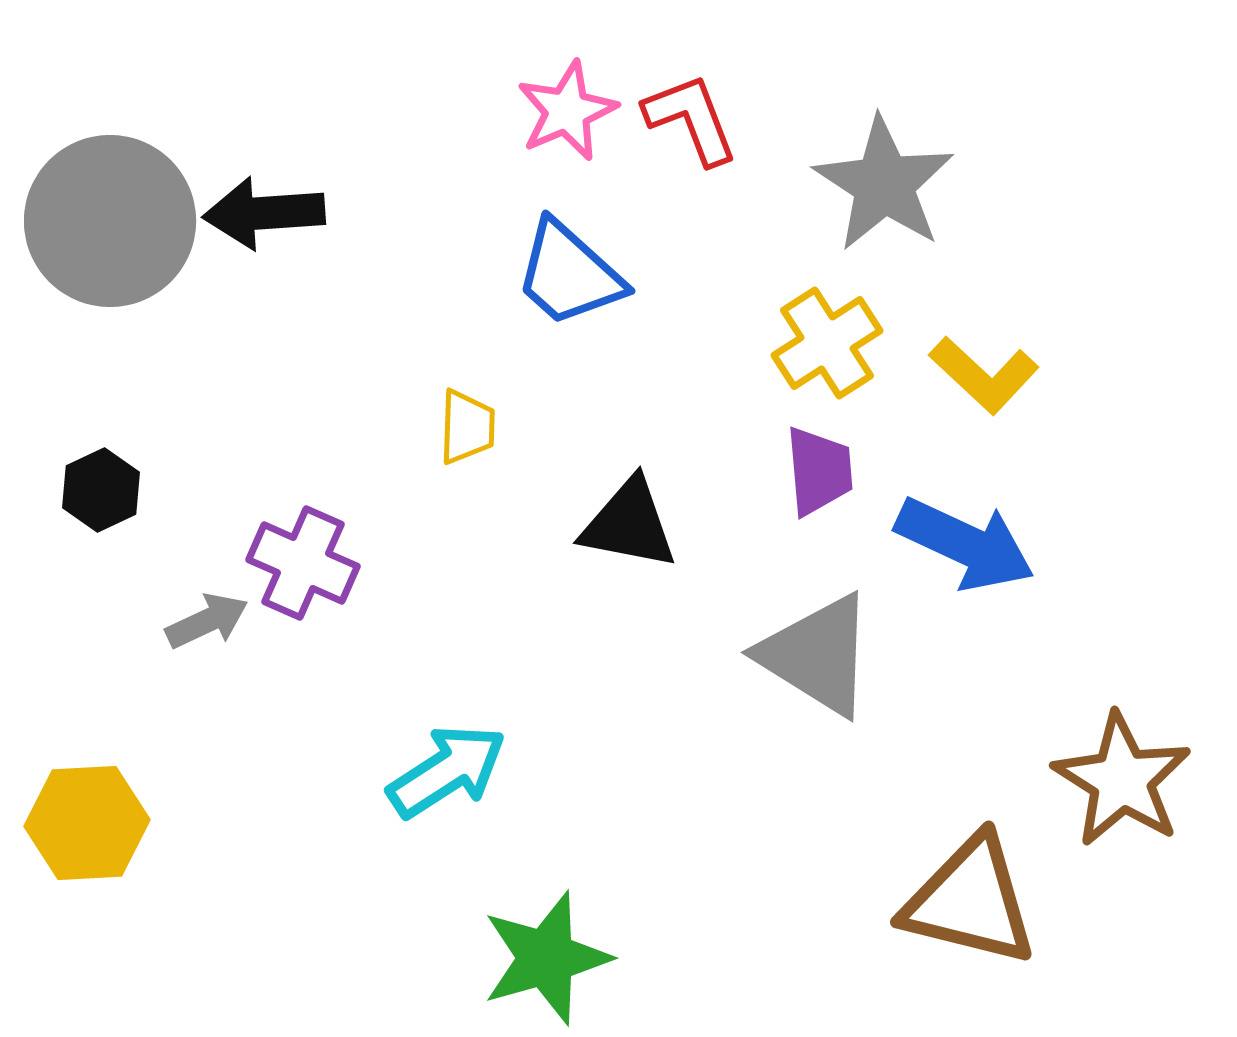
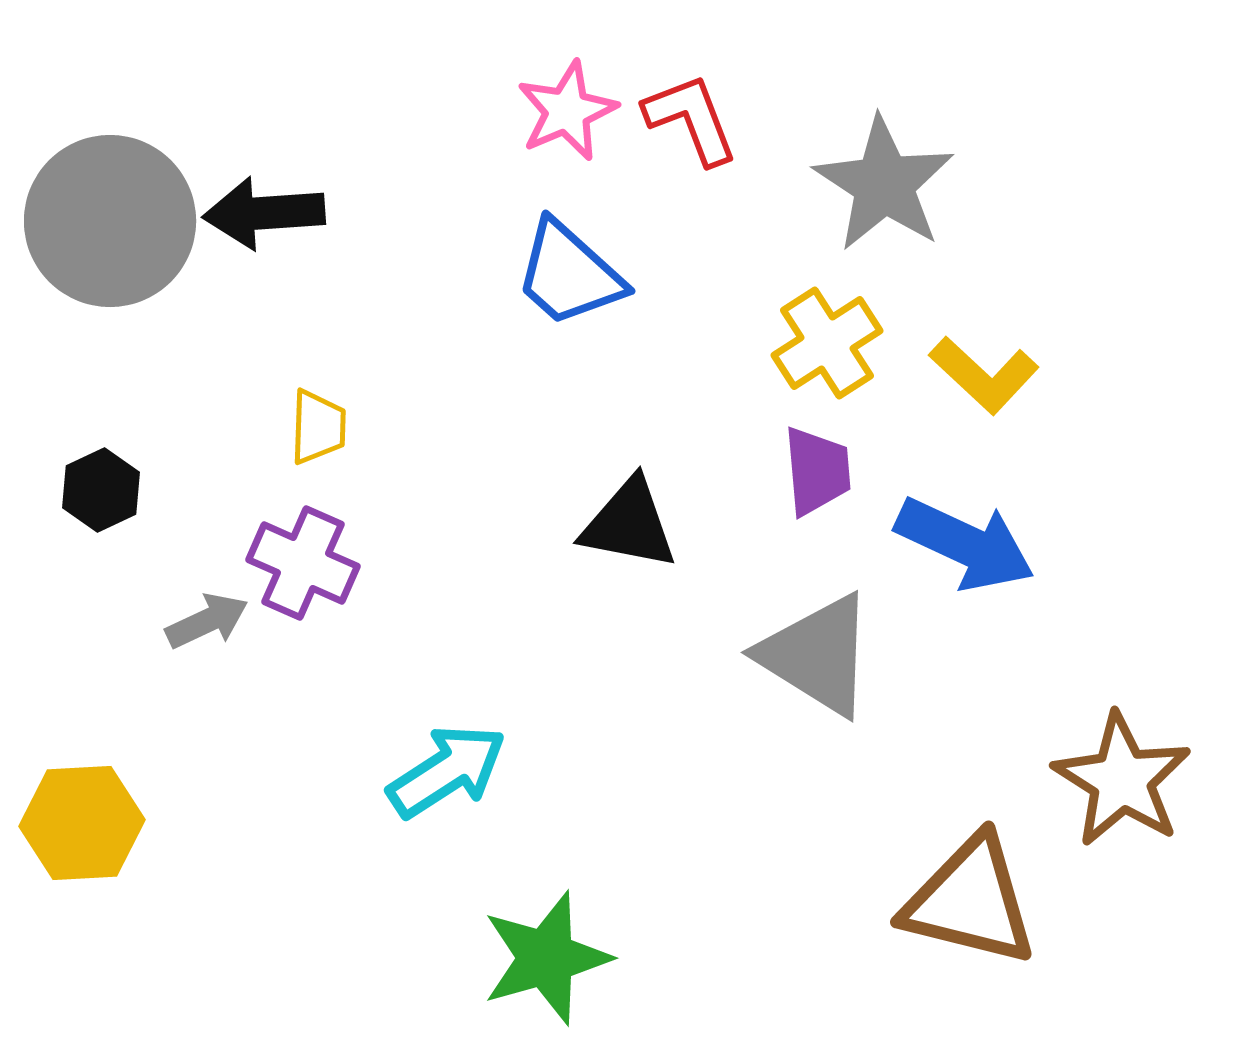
yellow trapezoid: moved 149 px left
purple trapezoid: moved 2 px left
yellow hexagon: moved 5 px left
